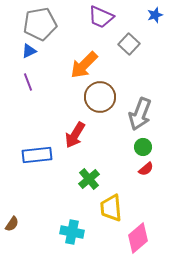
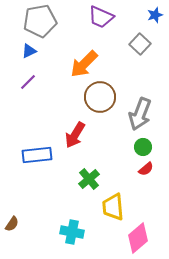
gray pentagon: moved 3 px up
gray square: moved 11 px right
orange arrow: moved 1 px up
purple line: rotated 66 degrees clockwise
yellow trapezoid: moved 2 px right, 1 px up
